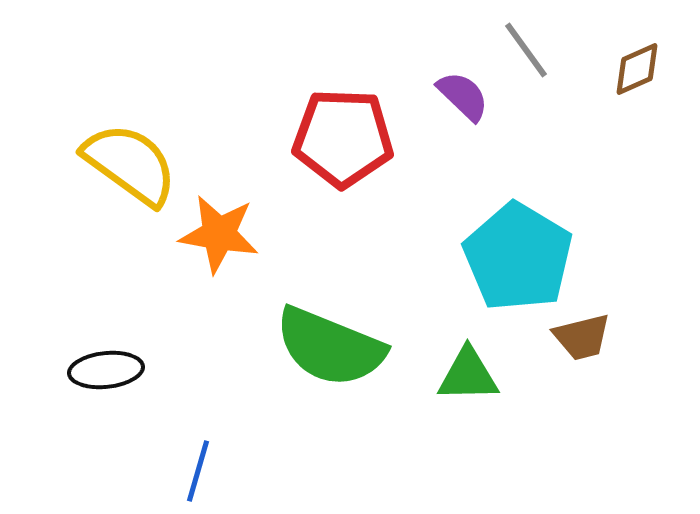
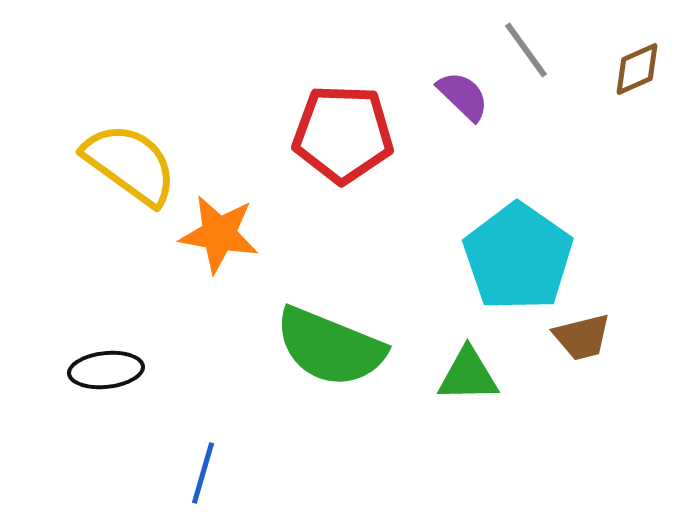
red pentagon: moved 4 px up
cyan pentagon: rotated 4 degrees clockwise
blue line: moved 5 px right, 2 px down
